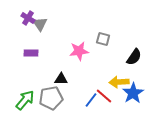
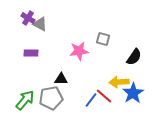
gray triangle: rotated 28 degrees counterclockwise
